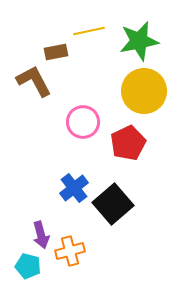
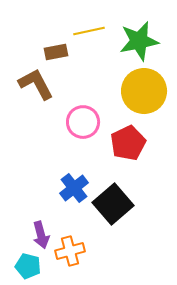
brown L-shape: moved 2 px right, 3 px down
